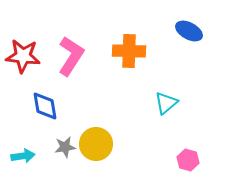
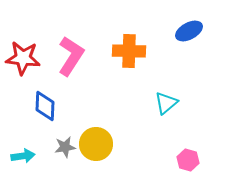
blue ellipse: rotated 56 degrees counterclockwise
red star: moved 2 px down
blue diamond: rotated 12 degrees clockwise
